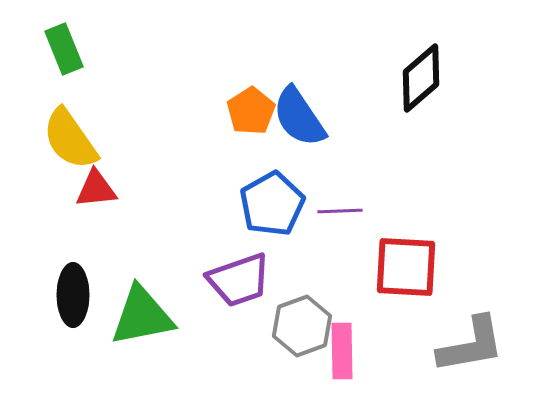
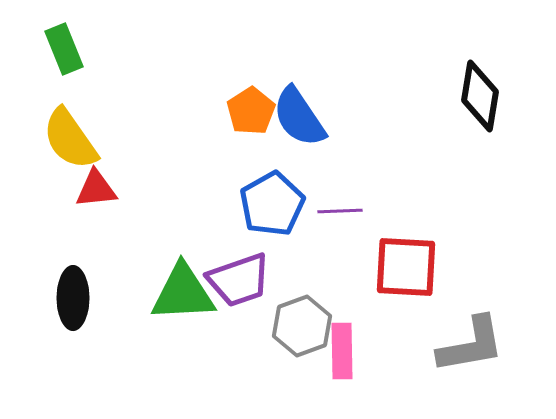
black diamond: moved 59 px right, 18 px down; rotated 40 degrees counterclockwise
black ellipse: moved 3 px down
green triangle: moved 41 px right, 23 px up; rotated 8 degrees clockwise
